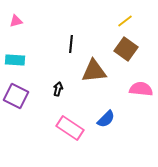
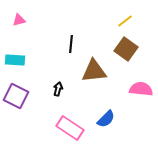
pink triangle: moved 3 px right, 1 px up
